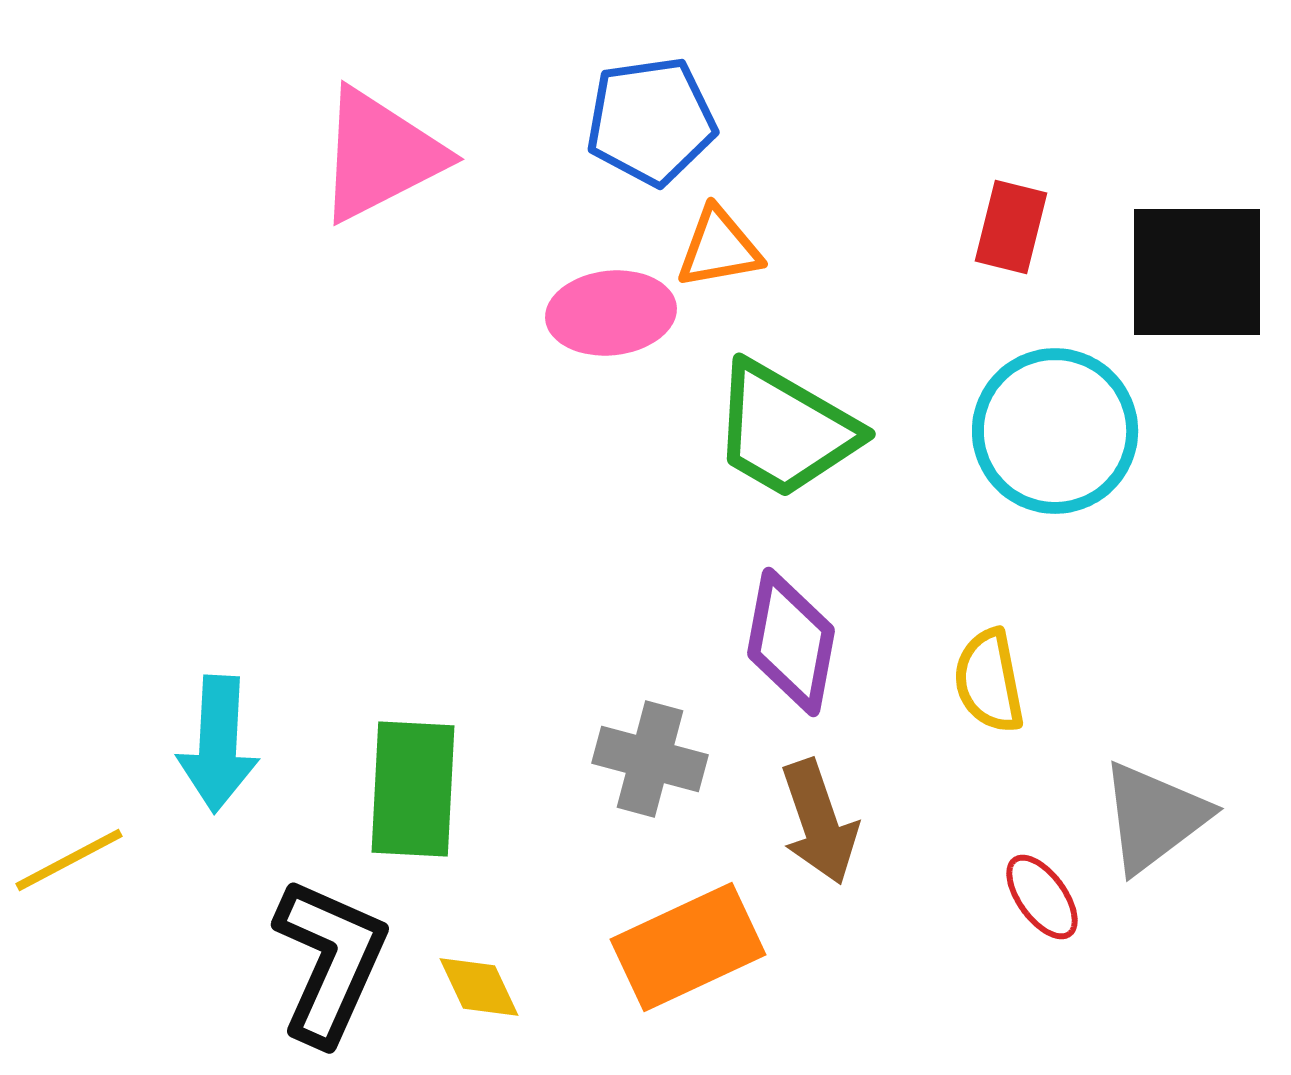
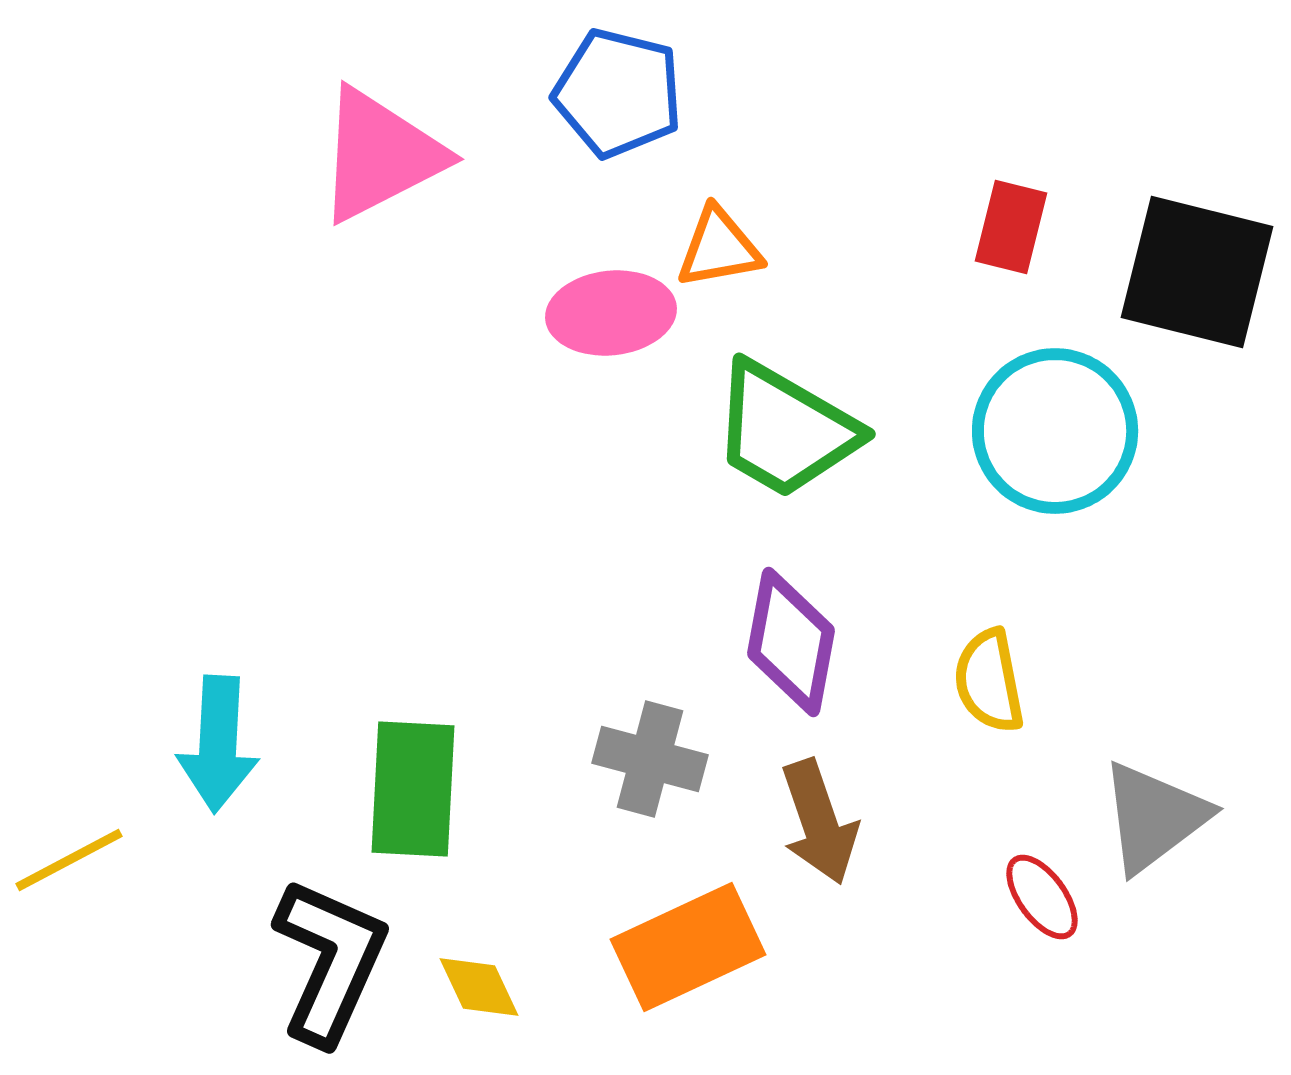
blue pentagon: moved 33 px left, 28 px up; rotated 22 degrees clockwise
black square: rotated 14 degrees clockwise
